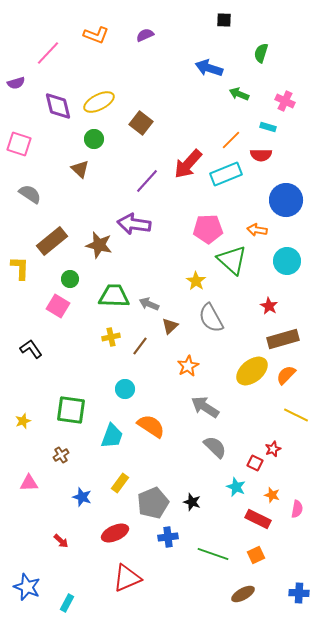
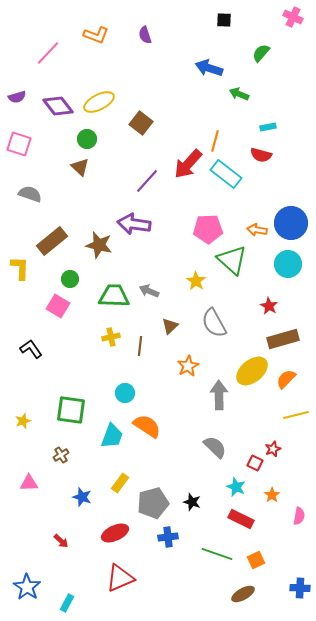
purple semicircle at (145, 35): rotated 84 degrees counterclockwise
green semicircle at (261, 53): rotated 24 degrees clockwise
purple semicircle at (16, 83): moved 1 px right, 14 px down
pink cross at (285, 101): moved 8 px right, 84 px up
purple diamond at (58, 106): rotated 24 degrees counterclockwise
cyan rectangle at (268, 127): rotated 28 degrees counterclockwise
green circle at (94, 139): moved 7 px left
orange line at (231, 140): moved 16 px left, 1 px down; rotated 30 degrees counterclockwise
red semicircle at (261, 155): rotated 15 degrees clockwise
brown triangle at (80, 169): moved 2 px up
cyan rectangle at (226, 174): rotated 60 degrees clockwise
gray semicircle at (30, 194): rotated 15 degrees counterclockwise
blue circle at (286, 200): moved 5 px right, 23 px down
cyan circle at (287, 261): moved 1 px right, 3 px down
gray arrow at (149, 304): moved 13 px up
gray semicircle at (211, 318): moved 3 px right, 5 px down
brown line at (140, 346): rotated 30 degrees counterclockwise
orange semicircle at (286, 375): moved 4 px down
cyan circle at (125, 389): moved 4 px down
gray arrow at (205, 407): moved 14 px right, 12 px up; rotated 56 degrees clockwise
yellow line at (296, 415): rotated 40 degrees counterclockwise
orange semicircle at (151, 426): moved 4 px left
orange star at (272, 495): rotated 21 degrees clockwise
gray pentagon at (153, 503): rotated 8 degrees clockwise
pink semicircle at (297, 509): moved 2 px right, 7 px down
red rectangle at (258, 519): moved 17 px left
green line at (213, 554): moved 4 px right
orange square at (256, 555): moved 5 px down
red triangle at (127, 578): moved 7 px left
blue star at (27, 587): rotated 12 degrees clockwise
blue cross at (299, 593): moved 1 px right, 5 px up
